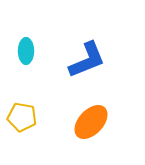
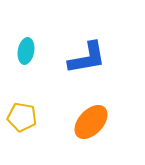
cyan ellipse: rotated 10 degrees clockwise
blue L-shape: moved 2 px up; rotated 12 degrees clockwise
